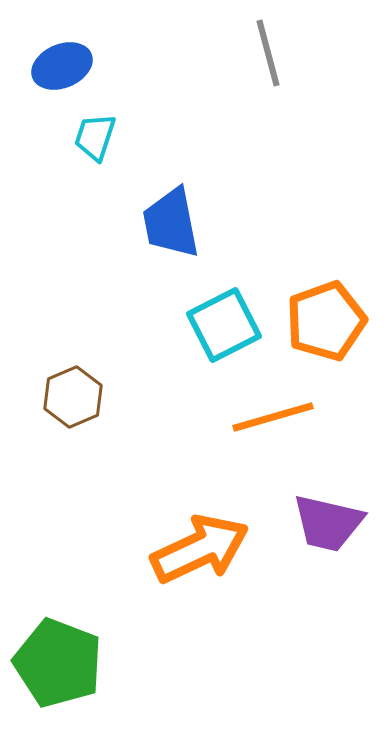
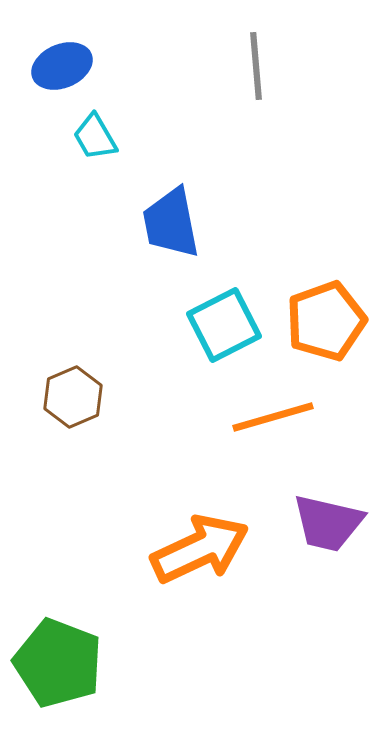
gray line: moved 12 px left, 13 px down; rotated 10 degrees clockwise
cyan trapezoid: rotated 48 degrees counterclockwise
